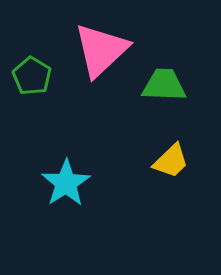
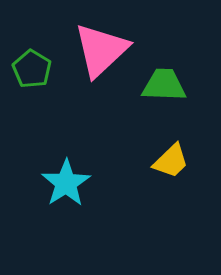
green pentagon: moved 7 px up
